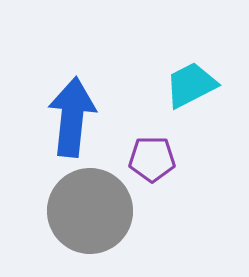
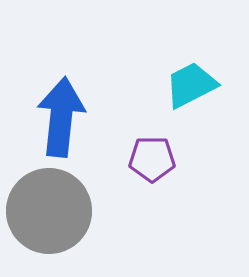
blue arrow: moved 11 px left
gray circle: moved 41 px left
